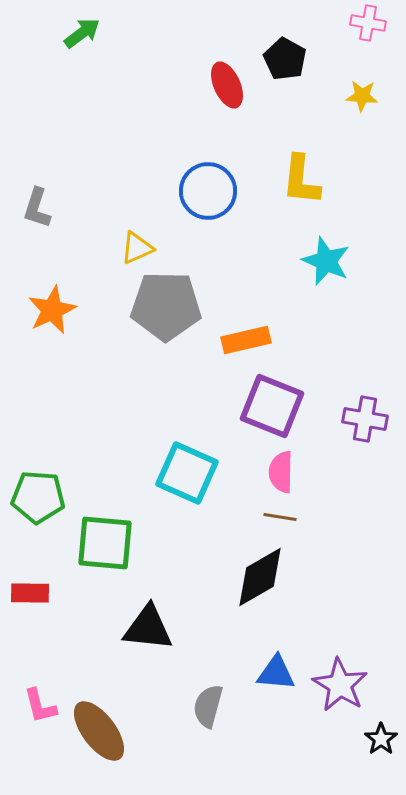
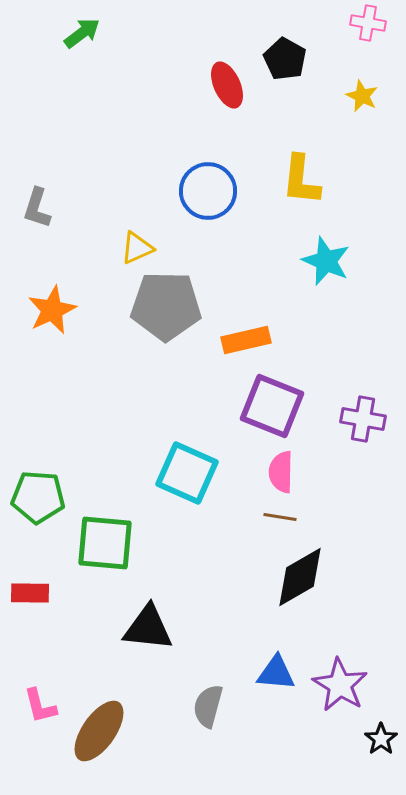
yellow star: rotated 20 degrees clockwise
purple cross: moved 2 px left
black diamond: moved 40 px right
brown ellipse: rotated 72 degrees clockwise
